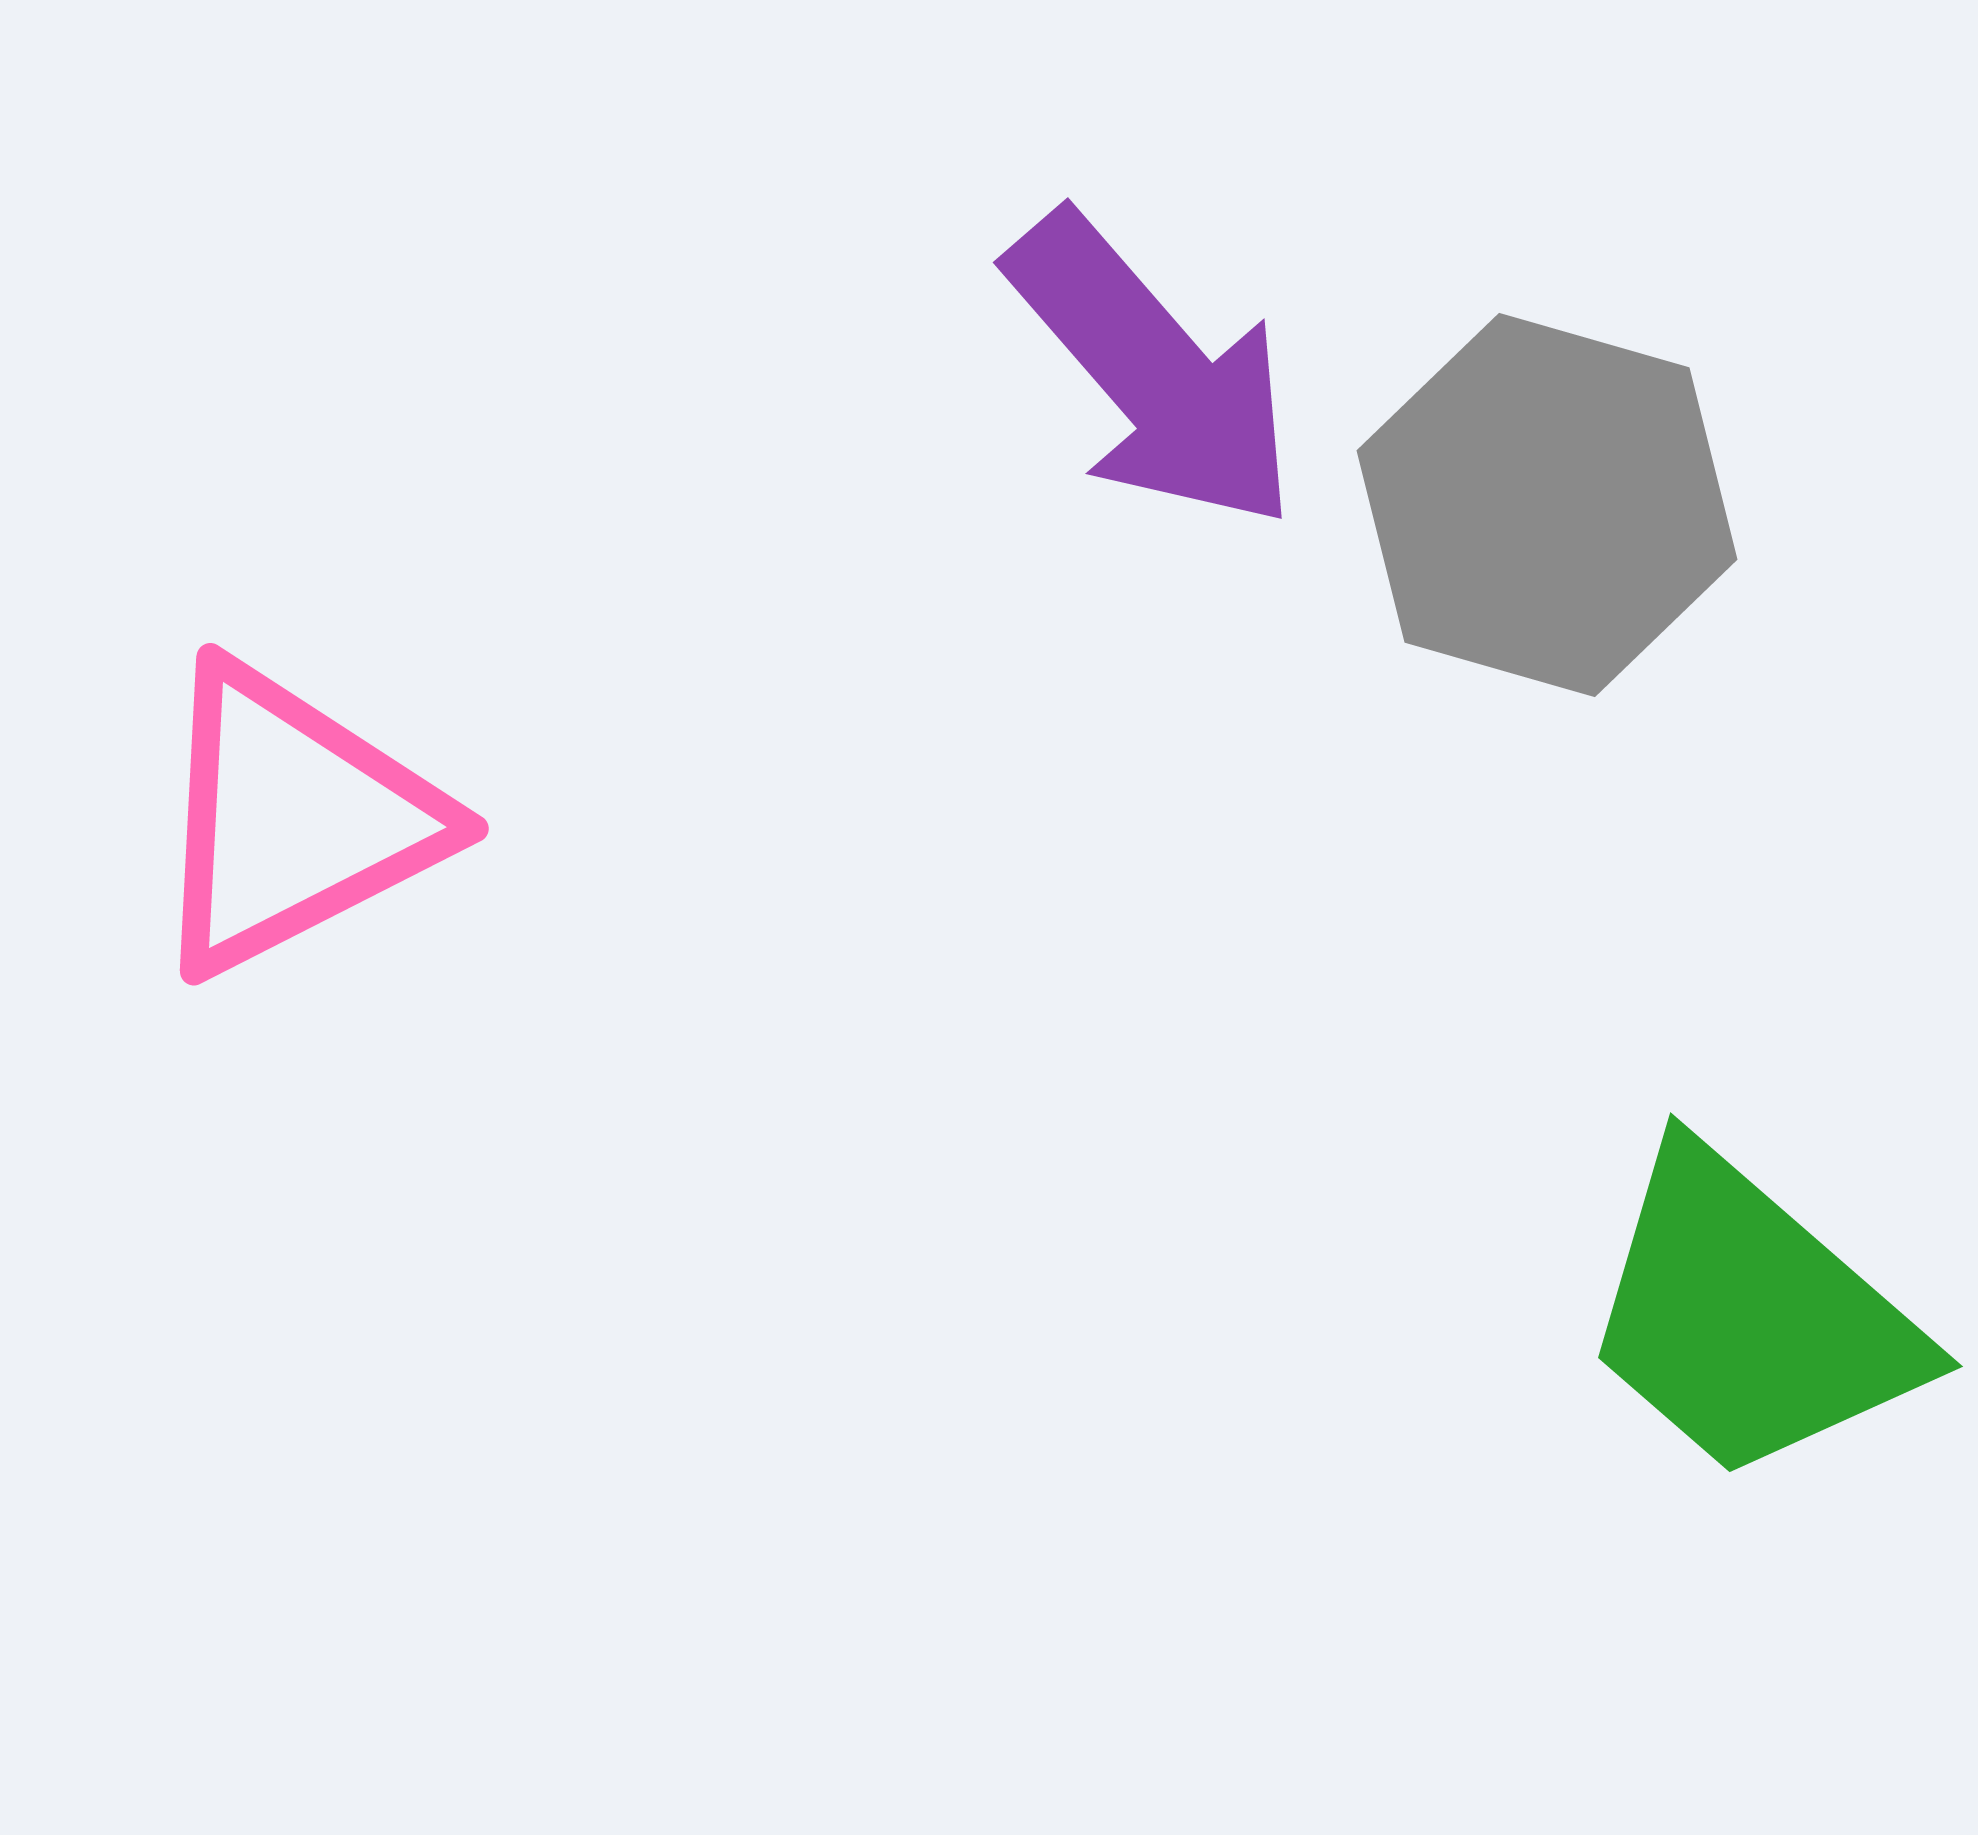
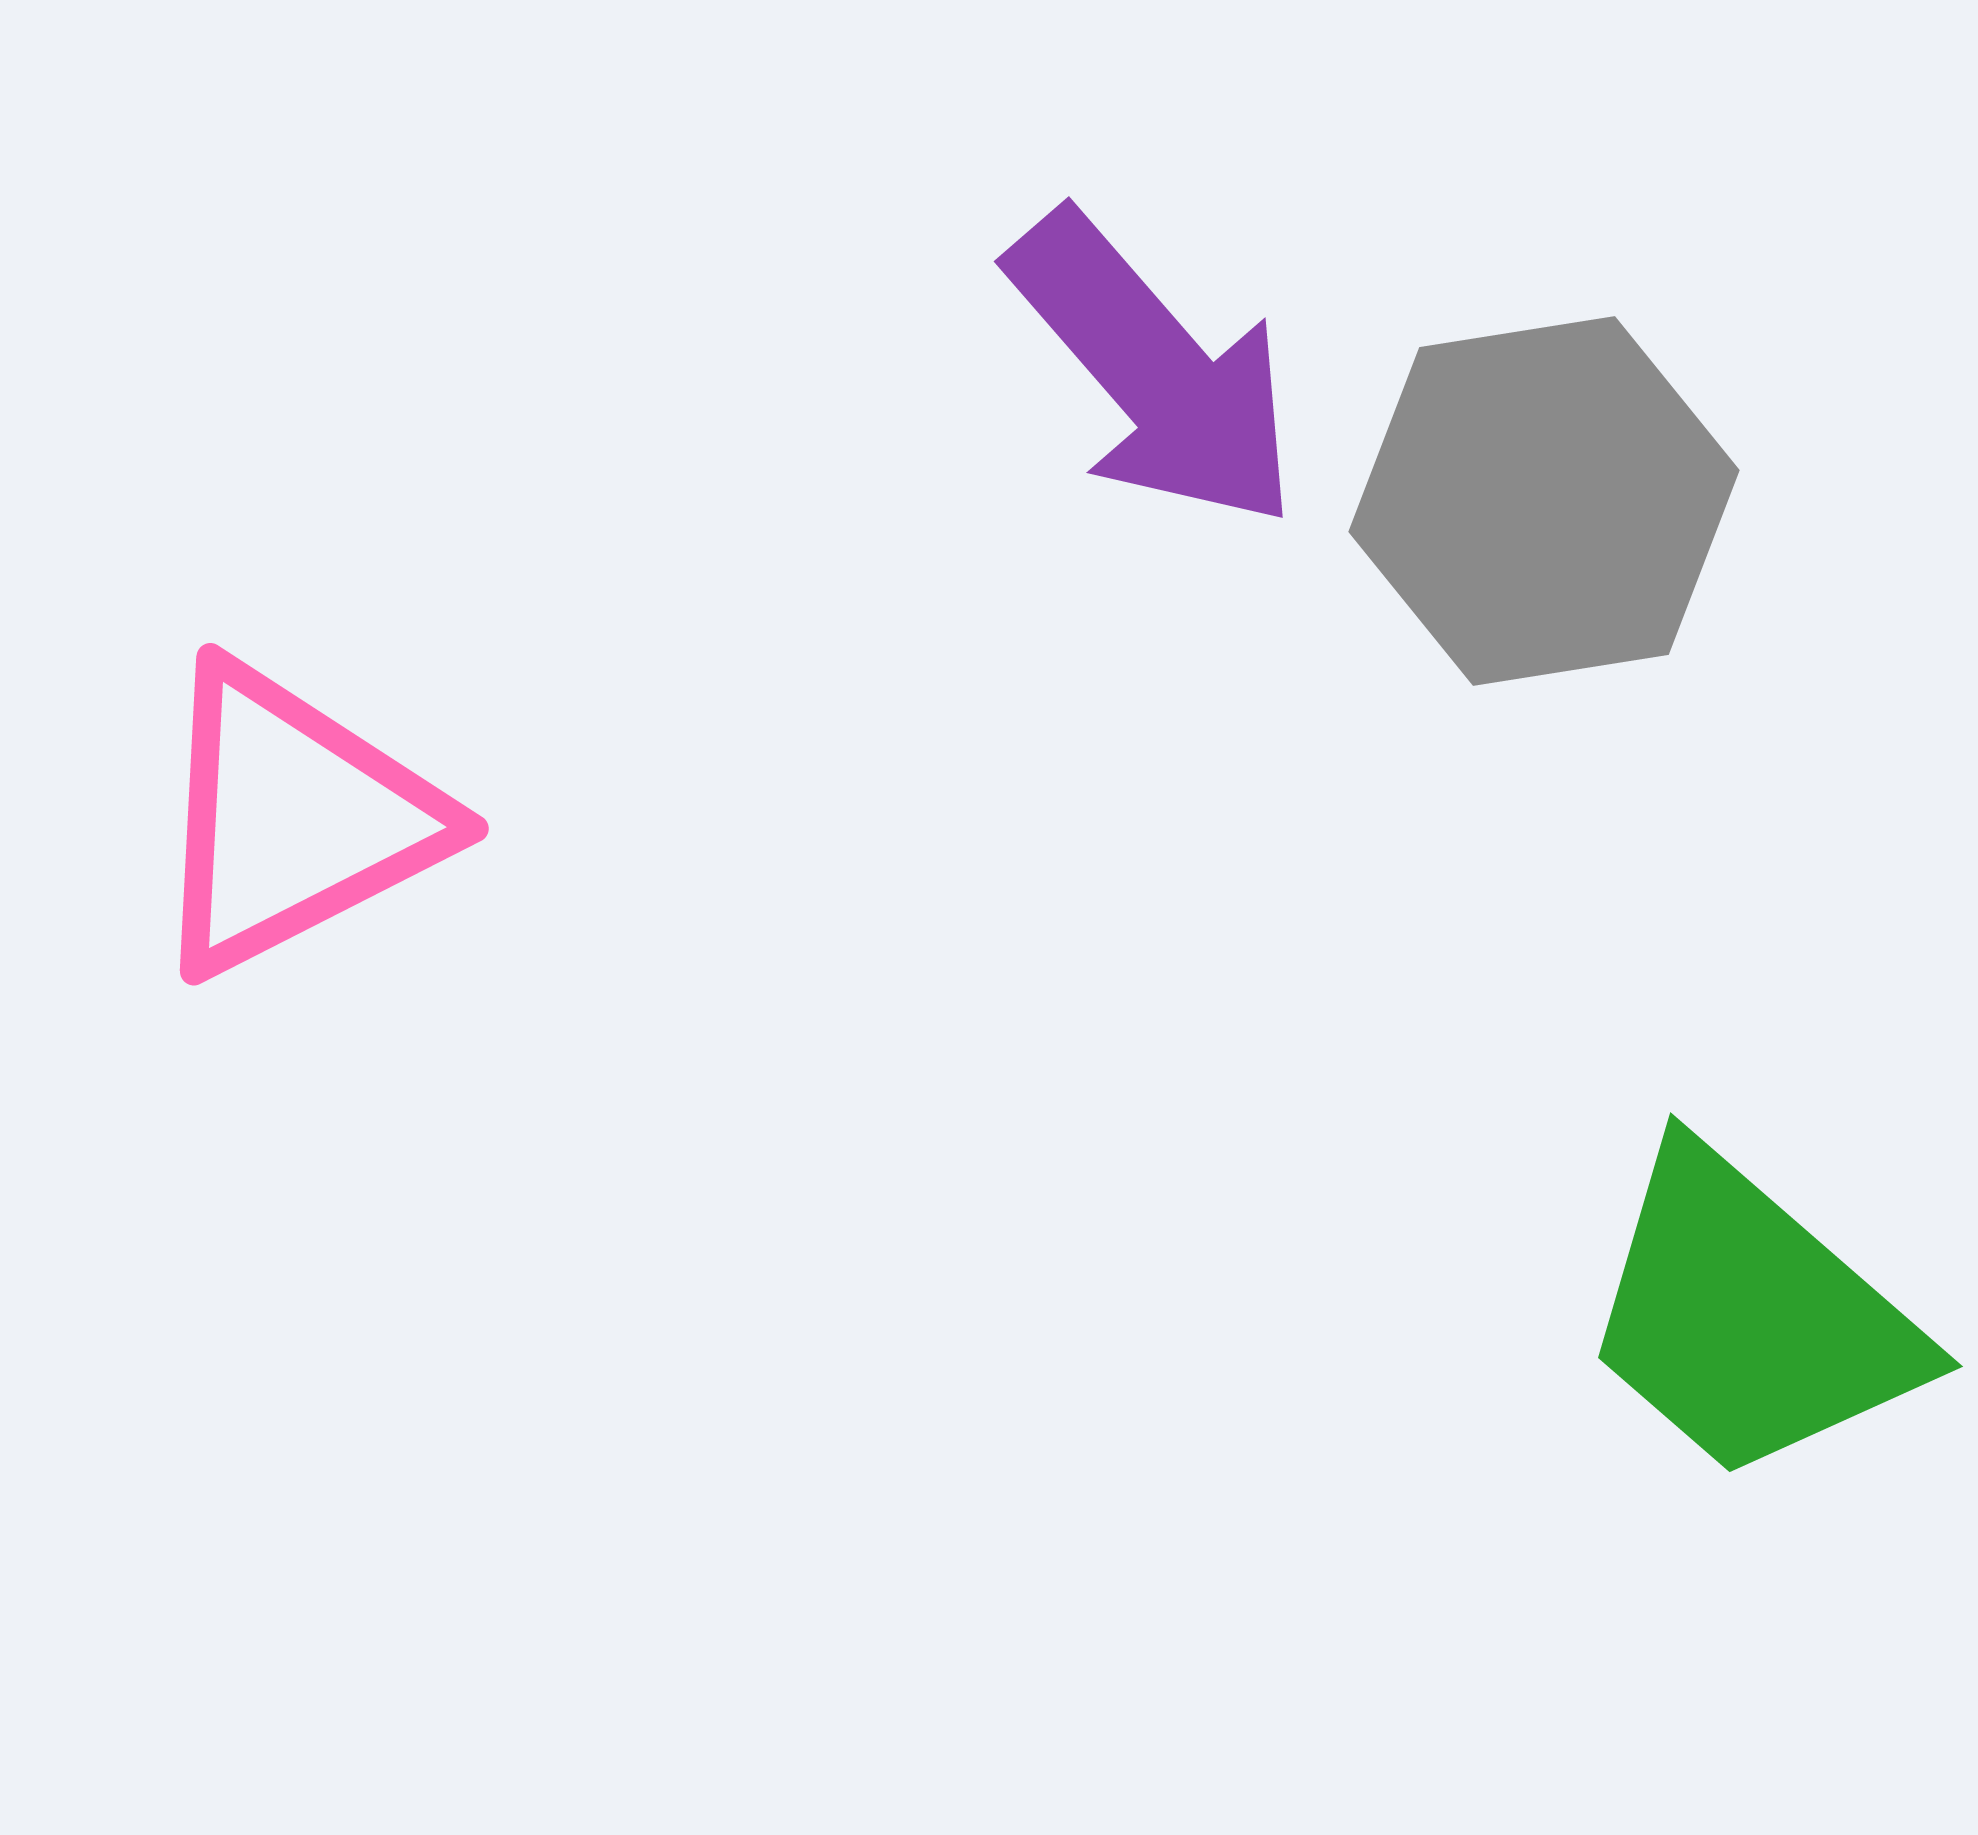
purple arrow: moved 1 px right, 1 px up
gray hexagon: moved 3 px left, 4 px up; rotated 25 degrees counterclockwise
